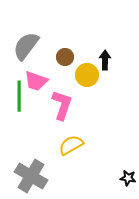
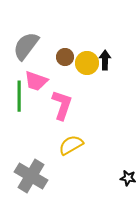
yellow circle: moved 12 px up
